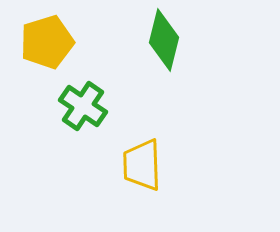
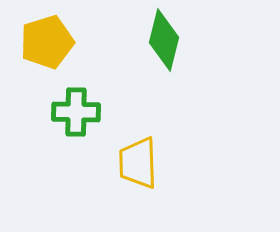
green cross: moved 7 px left, 6 px down; rotated 33 degrees counterclockwise
yellow trapezoid: moved 4 px left, 2 px up
